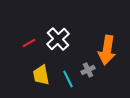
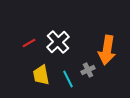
white cross: moved 3 px down
